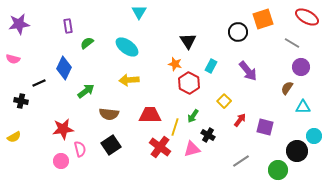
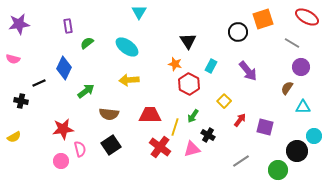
red hexagon at (189, 83): moved 1 px down
